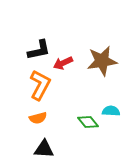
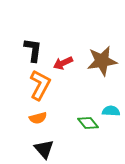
black L-shape: moved 6 px left; rotated 70 degrees counterclockwise
green diamond: moved 1 px down
black triangle: rotated 45 degrees clockwise
